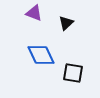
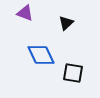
purple triangle: moved 9 px left
